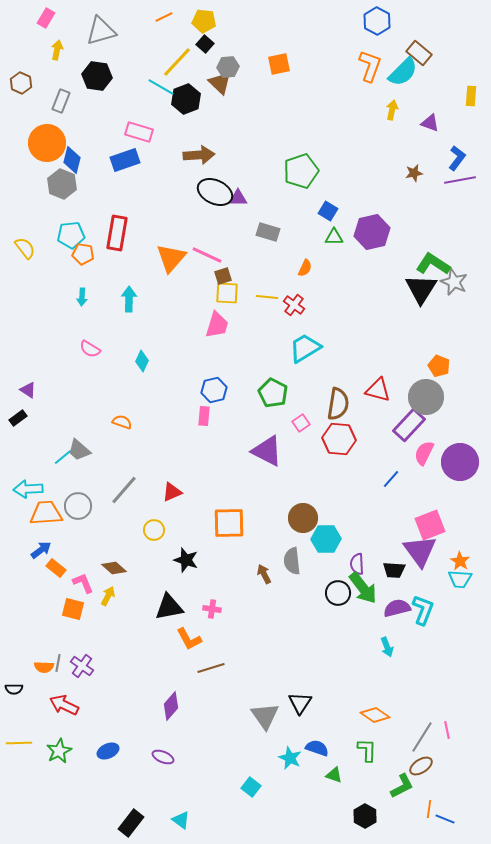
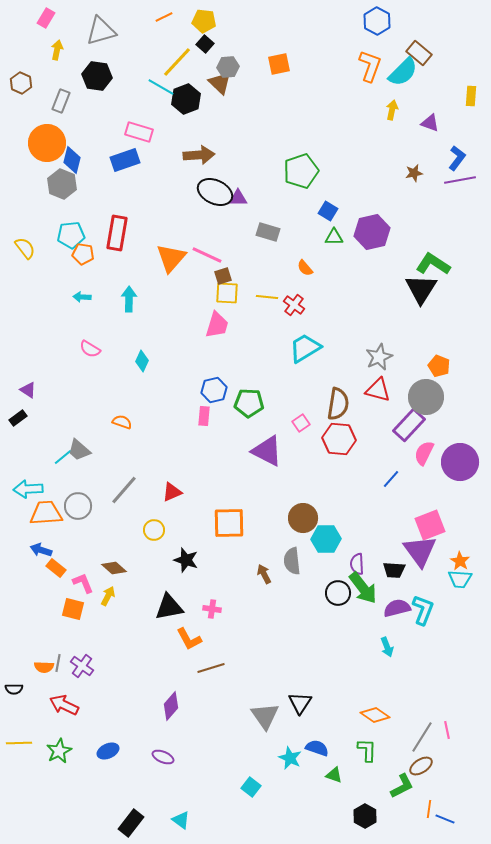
orange semicircle at (305, 268): rotated 114 degrees clockwise
gray star at (454, 282): moved 75 px left, 75 px down; rotated 24 degrees clockwise
cyan arrow at (82, 297): rotated 90 degrees clockwise
green pentagon at (273, 393): moved 24 px left, 10 px down; rotated 24 degrees counterclockwise
blue arrow at (41, 550): rotated 125 degrees counterclockwise
